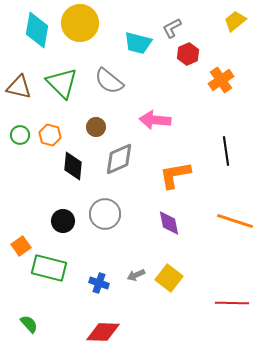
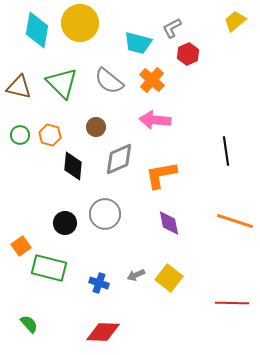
orange cross: moved 69 px left; rotated 15 degrees counterclockwise
orange L-shape: moved 14 px left
black circle: moved 2 px right, 2 px down
